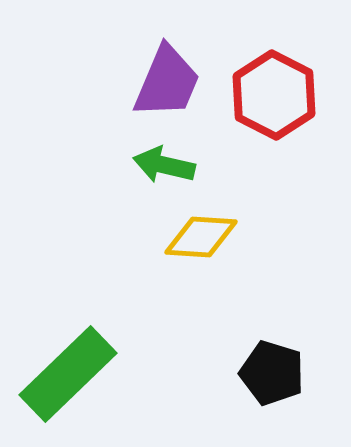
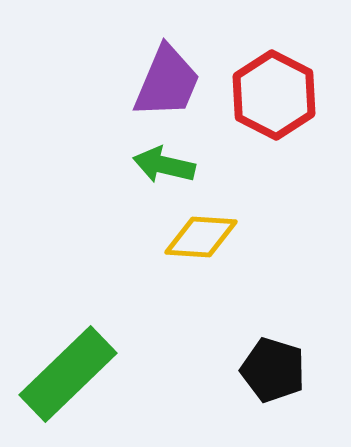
black pentagon: moved 1 px right, 3 px up
